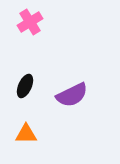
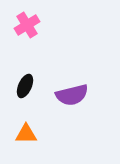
pink cross: moved 3 px left, 3 px down
purple semicircle: rotated 12 degrees clockwise
